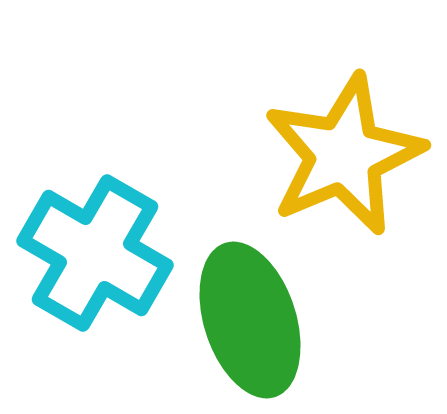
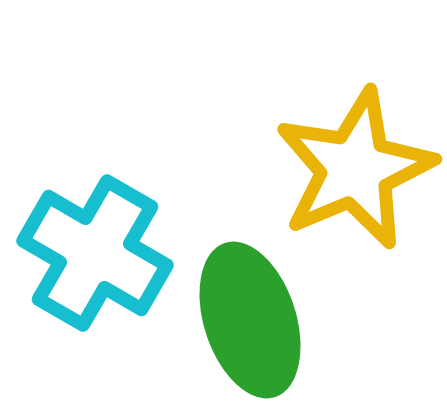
yellow star: moved 11 px right, 14 px down
